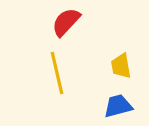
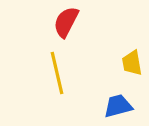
red semicircle: rotated 16 degrees counterclockwise
yellow trapezoid: moved 11 px right, 3 px up
